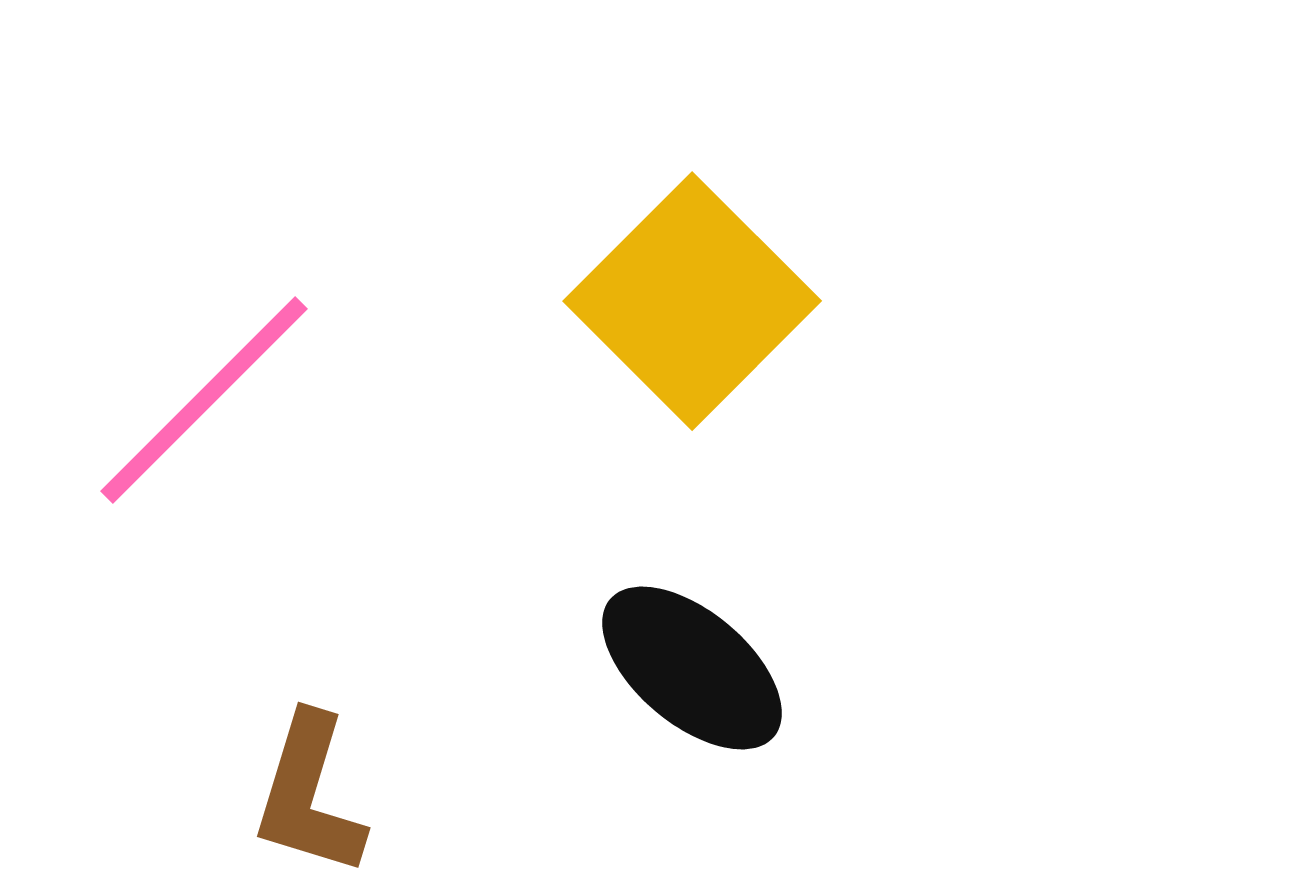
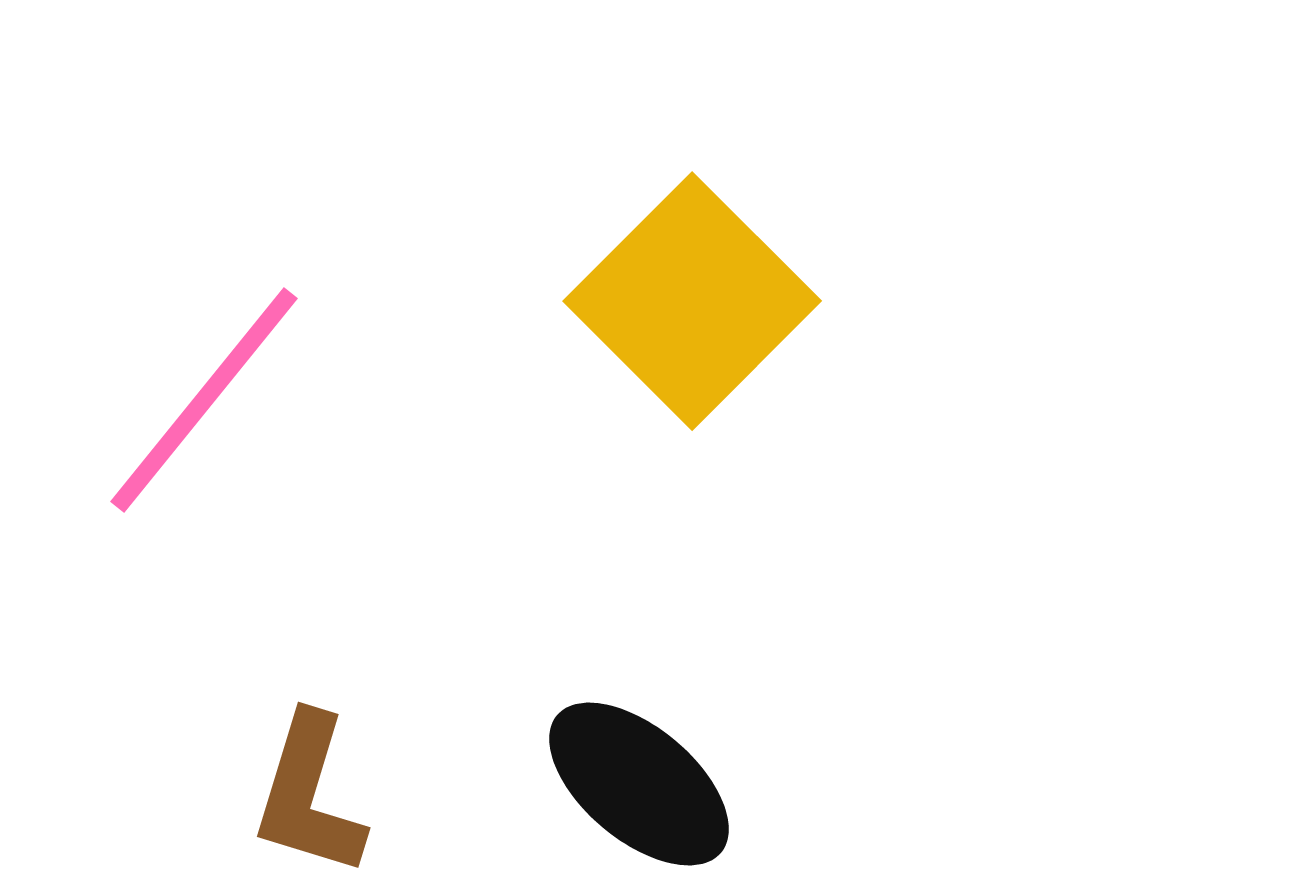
pink line: rotated 6 degrees counterclockwise
black ellipse: moved 53 px left, 116 px down
